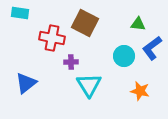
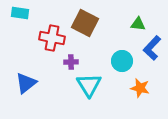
blue L-shape: rotated 10 degrees counterclockwise
cyan circle: moved 2 px left, 5 px down
orange star: moved 3 px up
